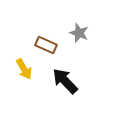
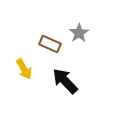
gray star: rotated 18 degrees clockwise
brown rectangle: moved 4 px right, 1 px up
